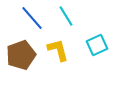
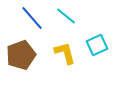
cyan line: rotated 20 degrees counterclockwise
yellow L-shape: moved 7 px right, 3 px down
